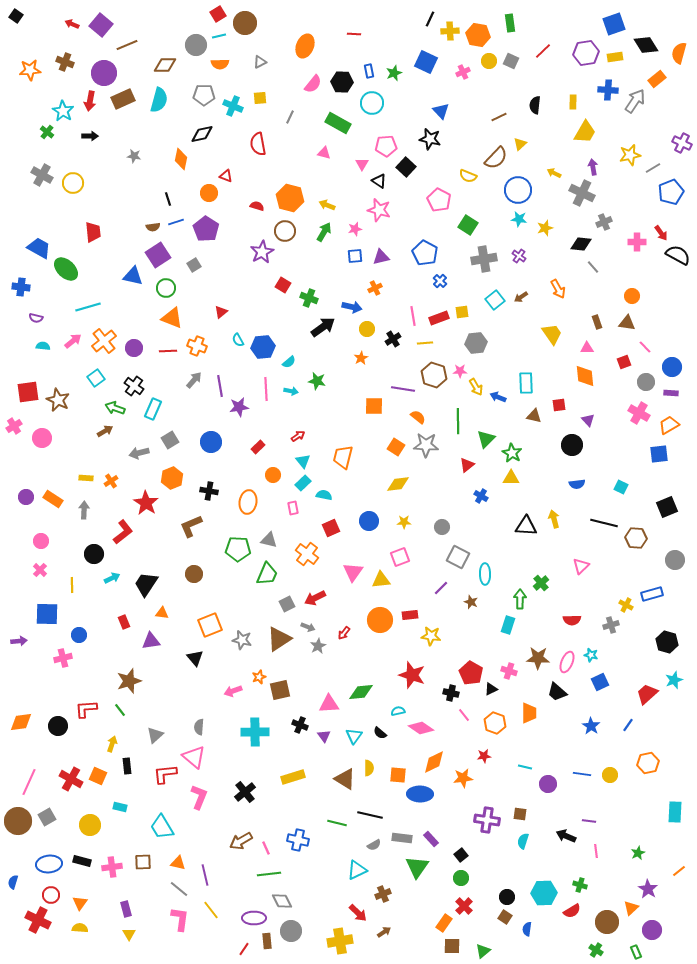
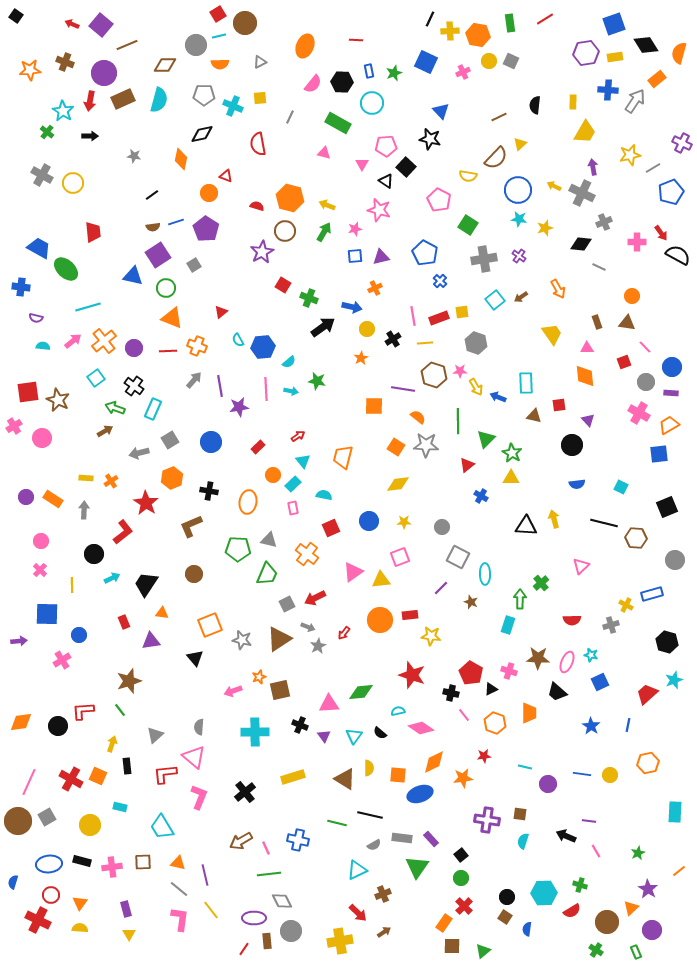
red line at (354, 34): moved 2 px right, 6 px down
red line at (543, 51): moved 2 px right, 32 px up; rotated 12 degrees clockwise
yellow arrow at (554, 173): moved 13 px down
yellow semicircle at (468, 176): rotated 12 degrees counterclockwise
black triangle at (379, 181): moved 7 px right
black line at (168, 199): moved 16 px left, 4 px up; rotated 72 degrees clockwise
gray line at (593, 267): moved 6 px right; rotated 24 degrees counterclockwise
gray hexagon at (476, 343): rotated 25 degrees clockwise
cyan rectangle at (303, 483): moved 10 px left, 1 px down
pink triangle at (353, 572): rotated 20 degrees clockwise
pink cross at (63, 658): moved 1 px left, 2 px down; rotated 18 degrees counterclockwise
red L-shape at (86, 709): moved 3 px left, 2 px down
blue line at (628, 725): rotated 24 degrees counterclockwise
blue ellipse at (420, 794): rotated 20 degrees counterclockwise
pink line at (596, 851): rotated 24 degrees counterclockwise
